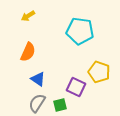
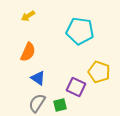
blue triangle: moved 1 px up
